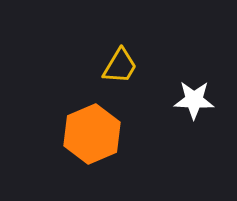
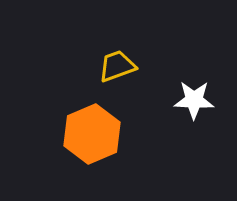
yellow trapezoid: moved 3 px left; rotated 141 degrees counterclockwise
